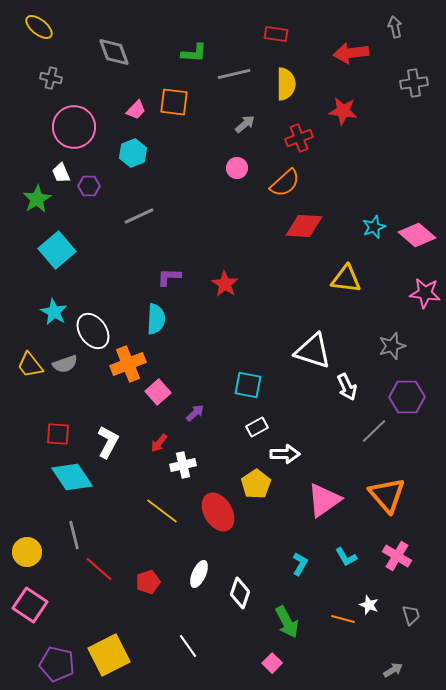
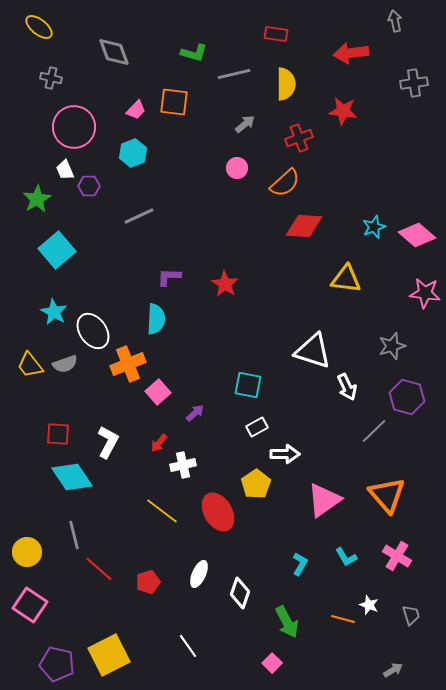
gray arrow at (395, 27): moved 6 px up
green L-shape at (194, 53): rotated 12 degrees clockwise
white trapezoid at (61, 173): moved 4 px right, 3 px up
purple hexagon at (407, 397): rotated 16 degrees clockwise
